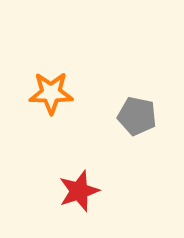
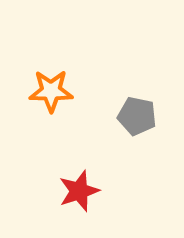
orange star: moved 2 px up
